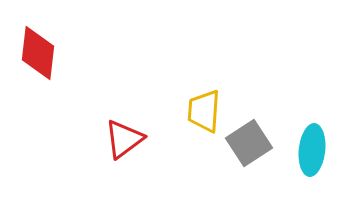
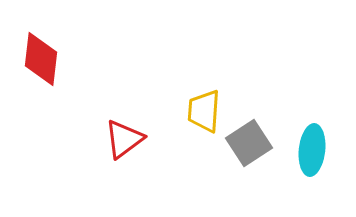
red diamond: moved 3 px right, 6 px down
